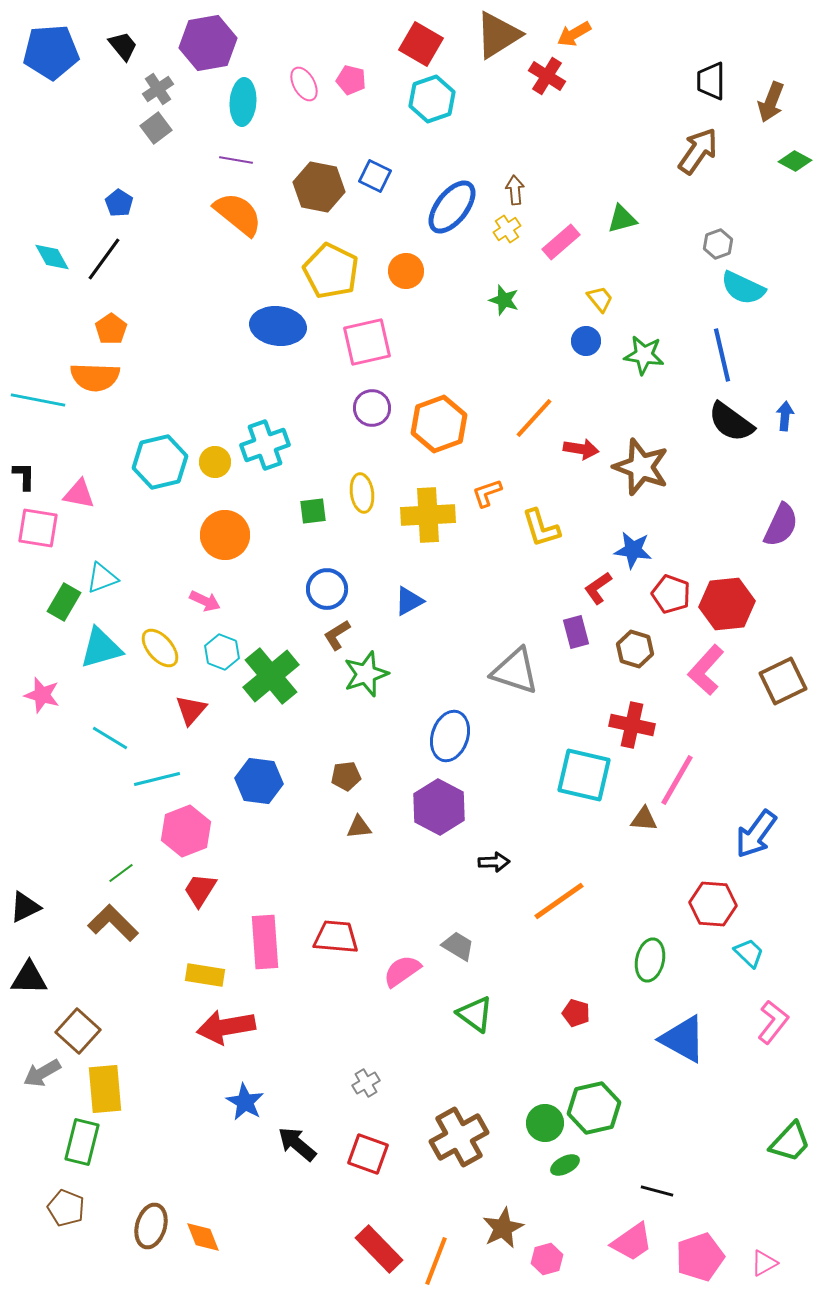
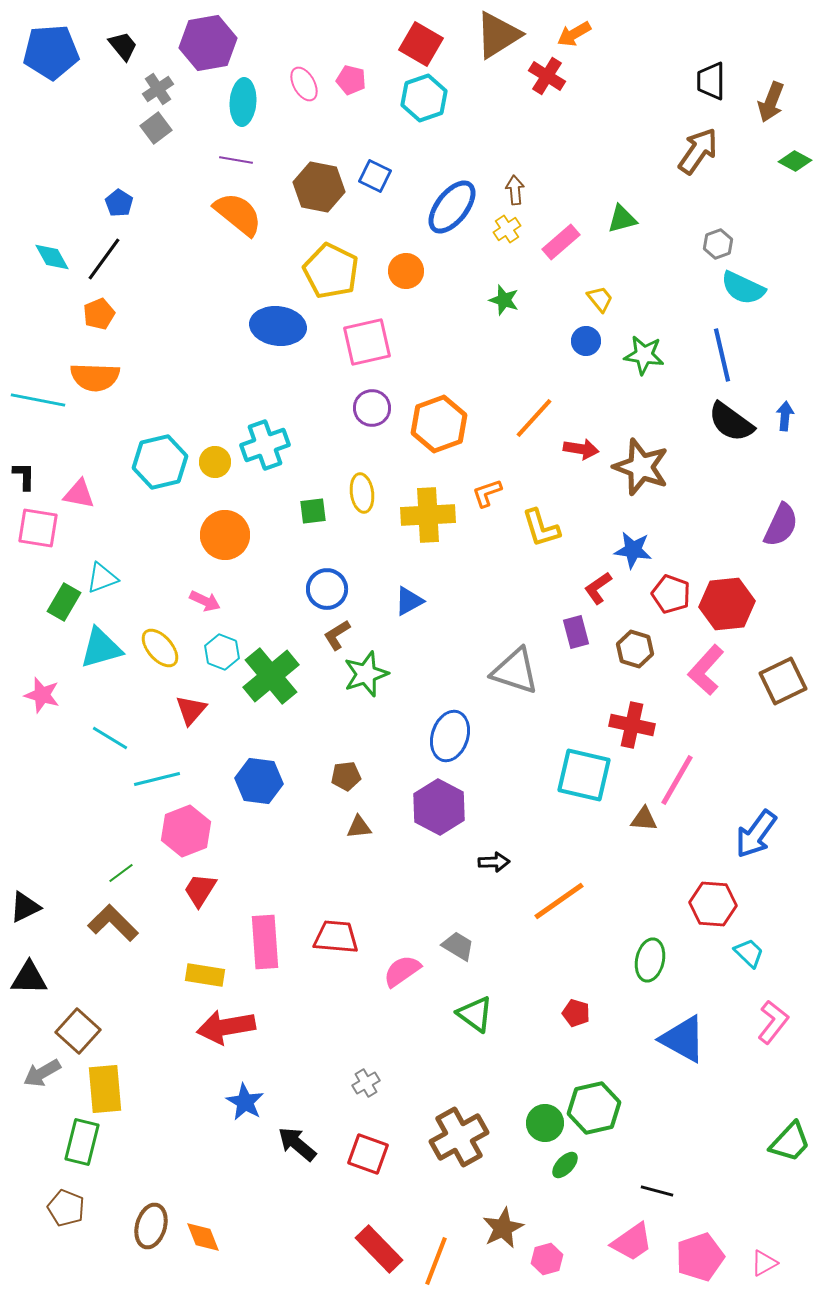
cyan hexagon at (432, 99): moved 8 px left, 1 px up
orange pentagon at (111, 329): moved 12 px left, 15 px up; rotated 12 degrees clockwise
green ellipse at (565, 1165): rotated 20 degrees counterclockwise
